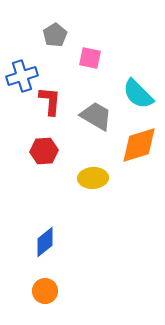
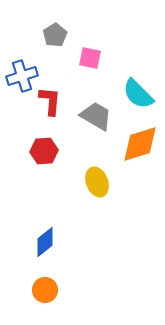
orange diamond: moved 1 px right, 1 px up
yellow ellipse: moved 4 px right, 4 px down; rotated 72 degrees clockwise
orange circle: moved 1 px up
